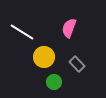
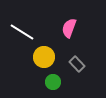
green circle: moved 1 px left
